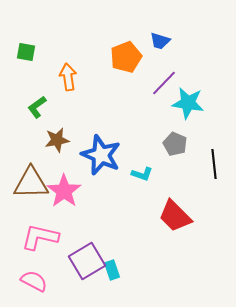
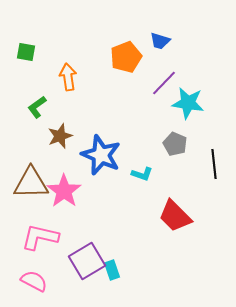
brown star: moved 3 px right, 4 px up; rotated 10 degrees counterclockwise
